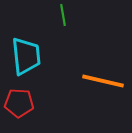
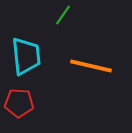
green line: rotated 45 degrees clockwise
orange line: moved 12 px left, 15 px up
